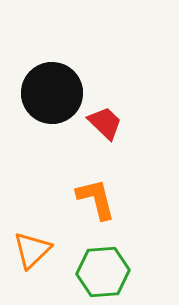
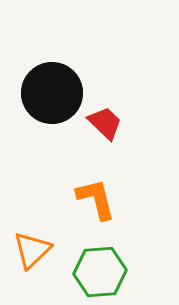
green hexagon: moved 3 px left
